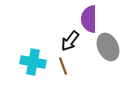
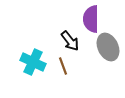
purple semicircle: moved 2 px right
black arrow: rotated 75 degrees counterclockwise
cyan cross: rotated 15 degrees clockwise
